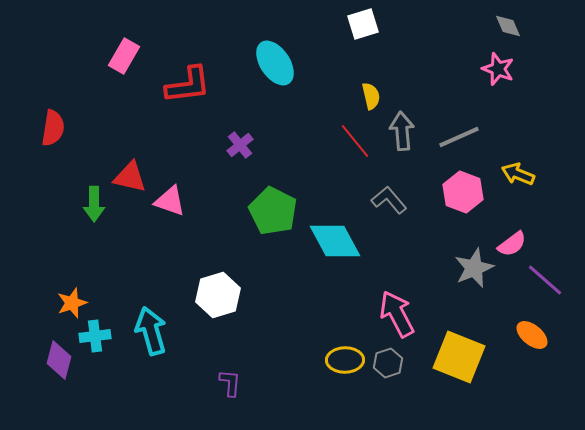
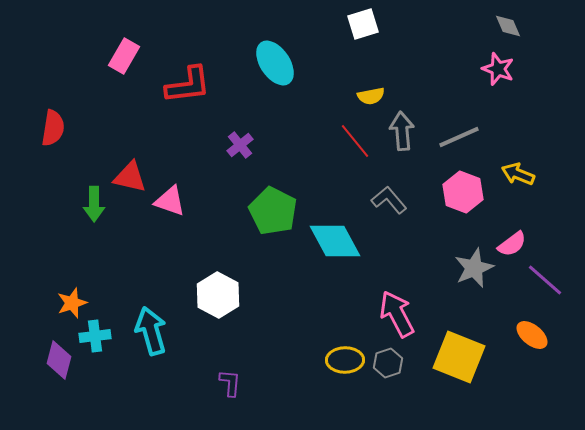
yellow semicircle: rotated 92 degrees clockwise
white hexagon: rotated 15 degrees counterclockwise
